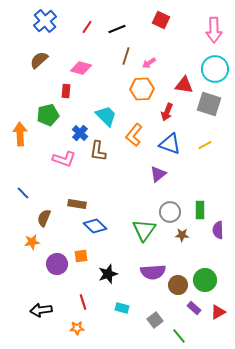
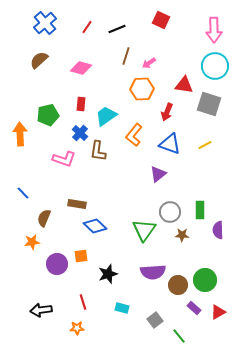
blue cross at (45, 21): moved 2 px down
cyan circle at (215, 69): moved 3 px up
red rectangle at (66, 91): moved 15 px right, 13 px down
cyan trapezoid at (106, 116): rotated 80 degrees counterclockwise
